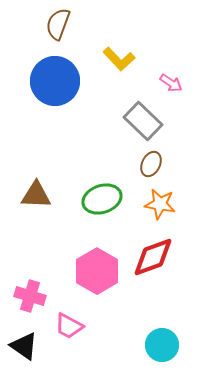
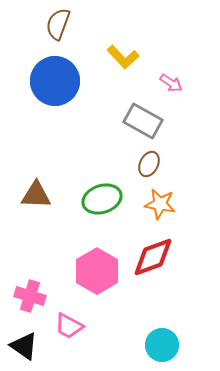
yellow L-shape: moved 4 px right, 2 px up
gray rectangle: rotated 15 degrees counterclockwise
brown ellipse: moved 2 px left
